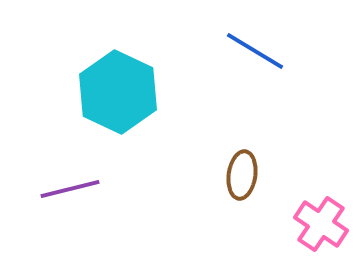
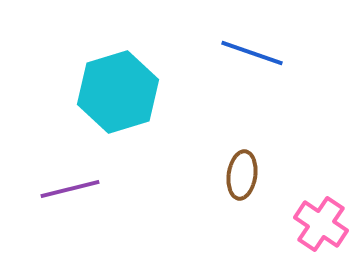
blue line: moved 3 px left, 2 px down; rotated 12 degrees counterclockwise
cyan hexagon: rotated 18 degrees clockwise
